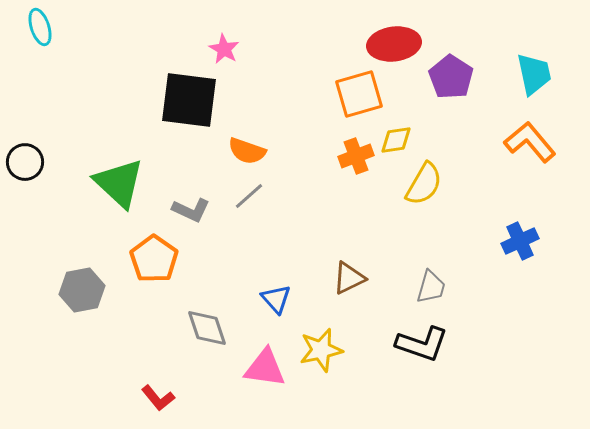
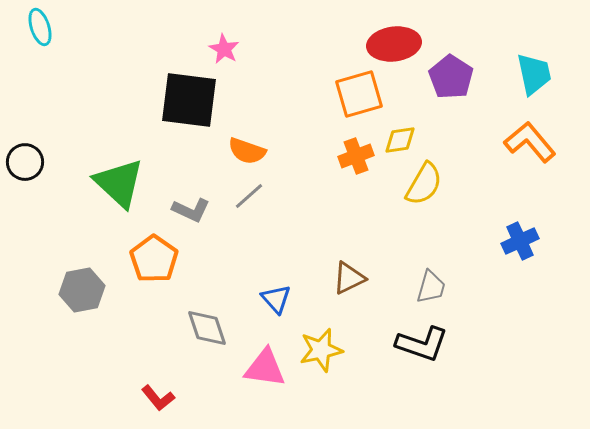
yellow diamond: moved 4 px right
